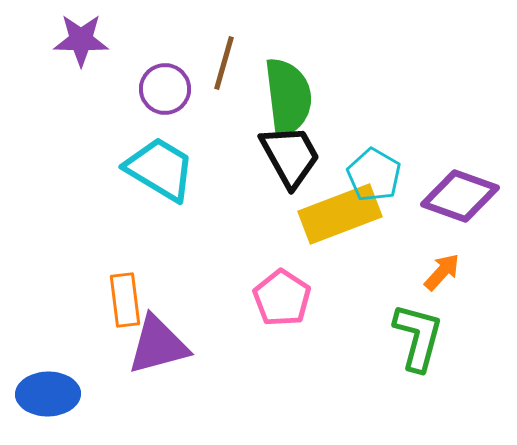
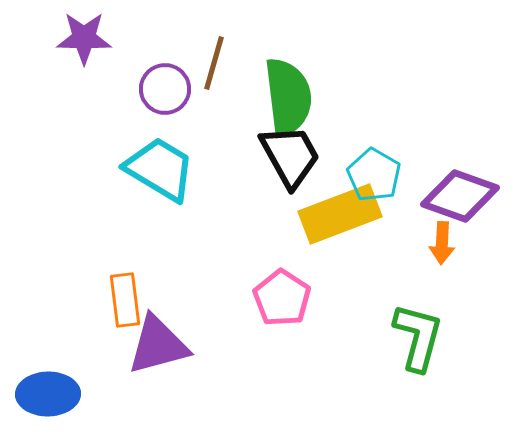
purple star: moved 3 px right, 2 px up
brown line: moved 10 px left
orange arrow: moved 29 px up; rotated 141 degrees clockwise
